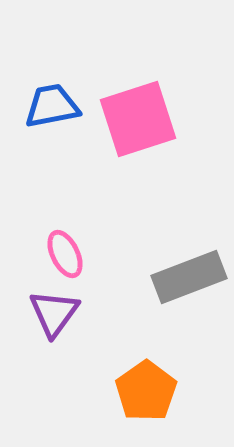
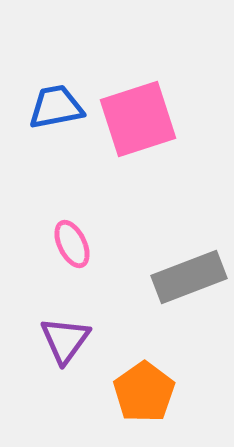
blue trapezoid: moved 4 px right, 1 px down
pink ellipse: moved 7 px right, 10 px up
purple triangle: moved 11 px right, 27 px down
orange pentagon: moved 2 px left, 1 px down
